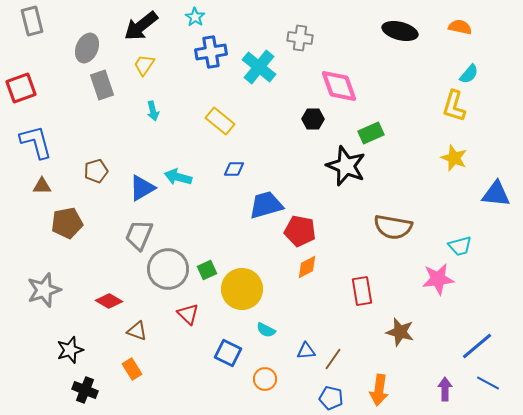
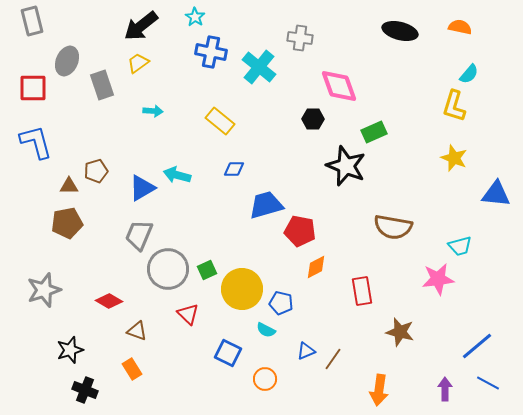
gray ellipse at (87, 48): moved 20 px left, 13 px down
blue cross at (211, 52): rotated 20 degrees clockwise
yellow trapezoid at (144, 65): moved 6 px left, 2 px up; rotated 20 degrees clockwise
red square at (21, 88): moved 12 px right; rotated 20 degrees clockwise
cyan arrow at (153, 111): rotated 72 degrees counterclockwise
green rectangle at (371, 133): moved 3 px right, 1 px up
cyan arrow at (178, 177): moved 1 px left, 2 px up
brown triangle at (42, 186): moved 27 px right
orange diamond at (307, 267): moved 9 px right
blue triangle at (306, 351): rotated 18 degrees counterclockwise
blue pentagon at (331, 398): moved 50 px left, 95 px up
